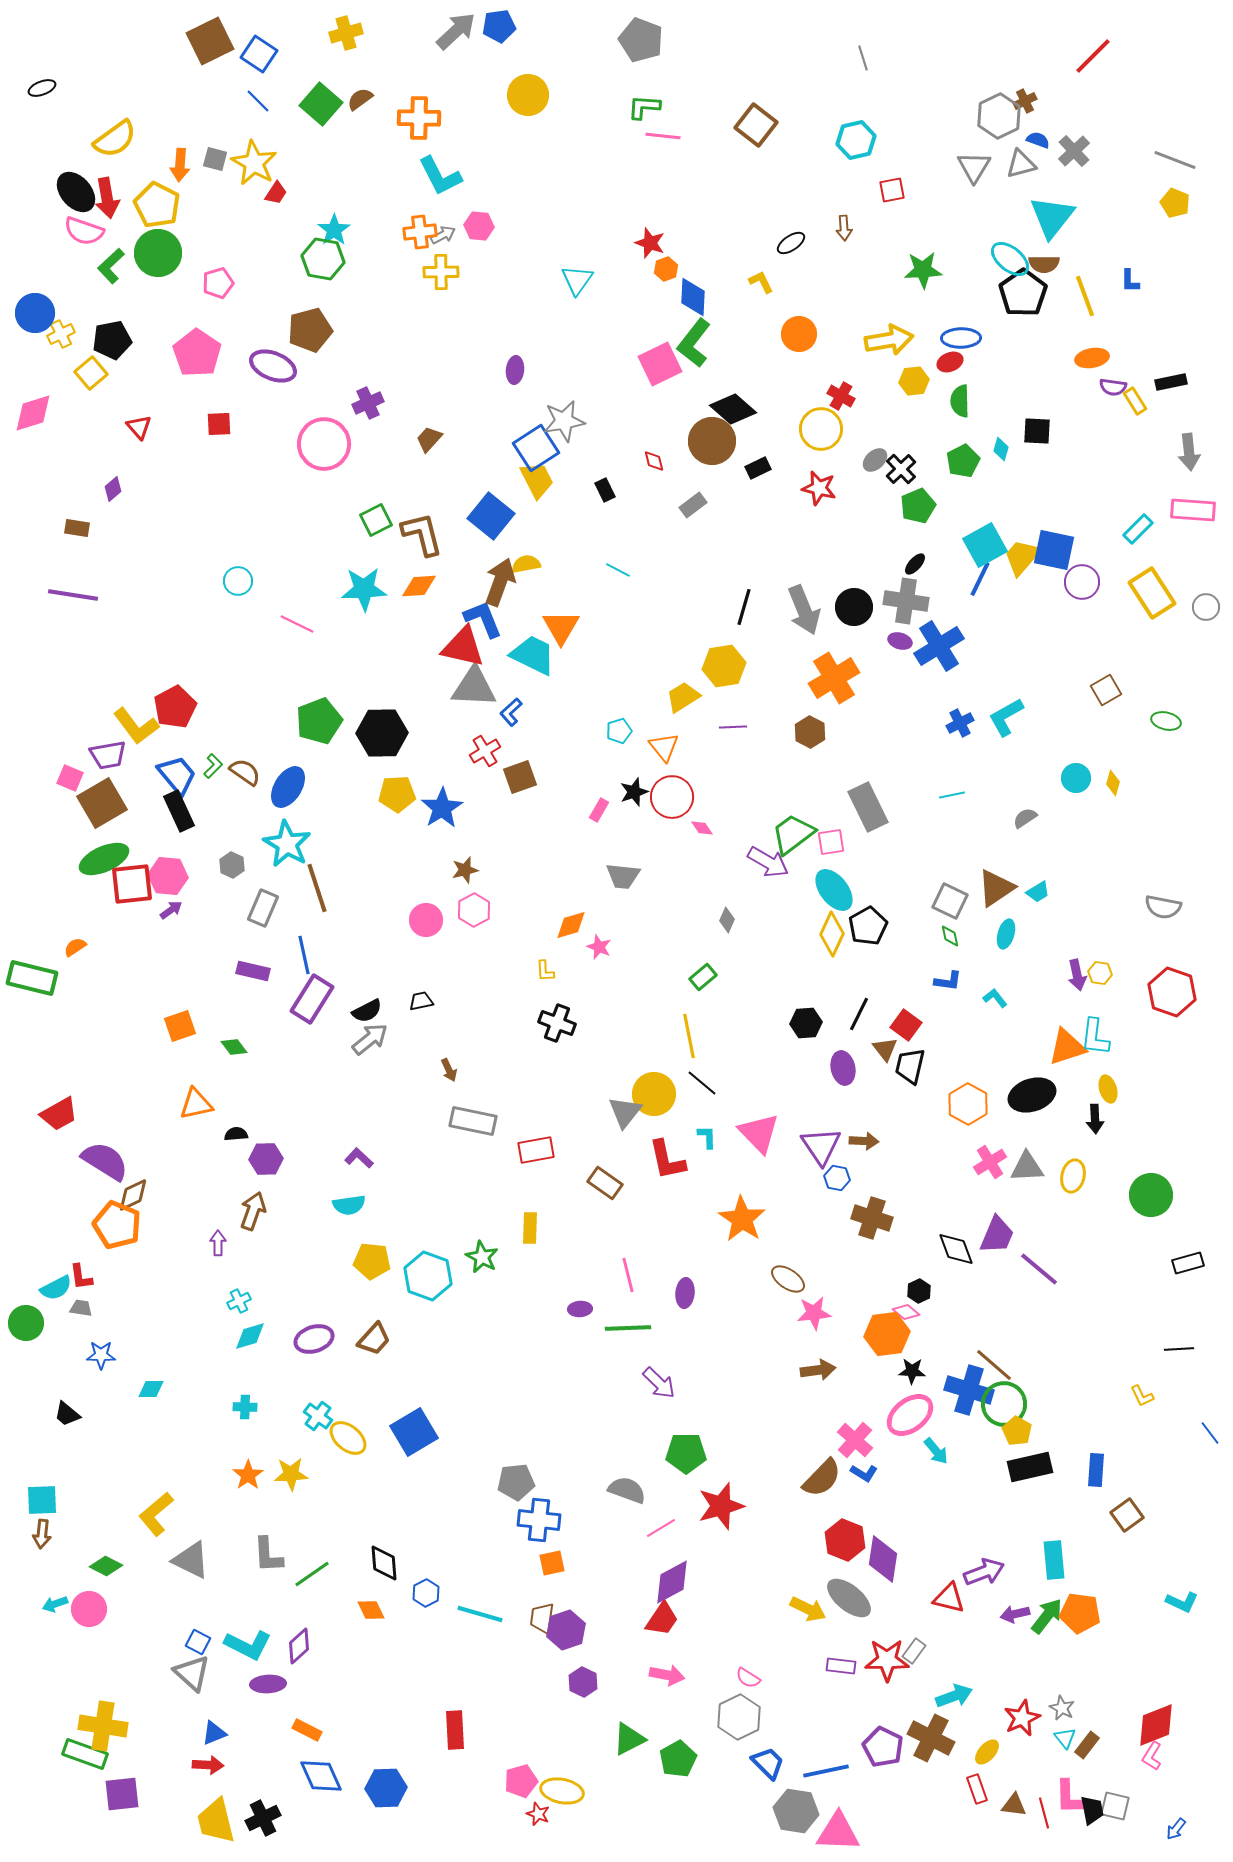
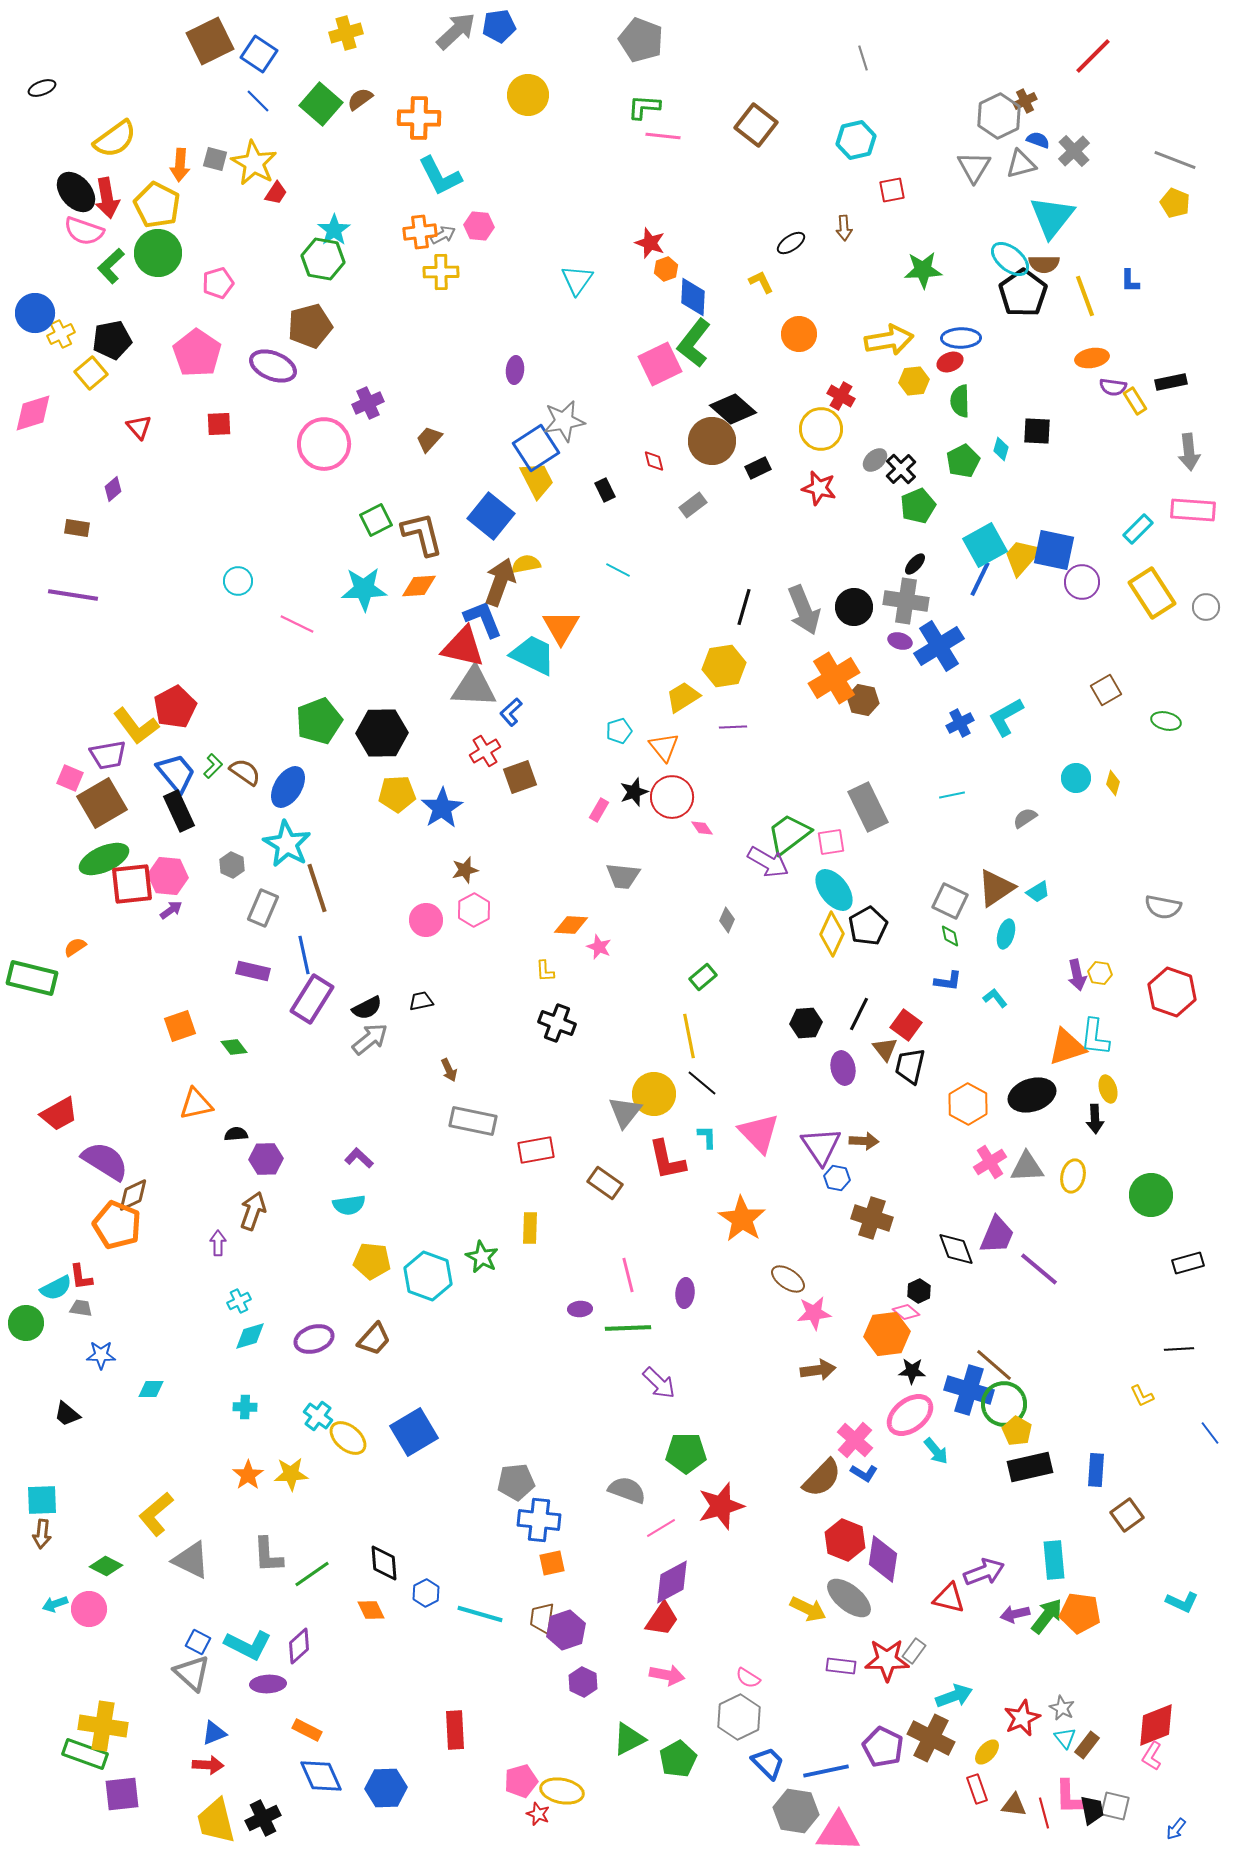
brown pentagon at (310, 330): moved 4 px up
brown hexagon at (810, 732): moved 53 px right, 32 px up; rotated 16 degrees counterclockwise
blue trapezoid at (177, 775): moved 1 px left, 2 px up
green trapezoid at (793, 834): moved 4 px left
orange diamond at (571, 925): rotated 20 degrees clockwise
black semicircle at (367, 1011): moved 3 px up
